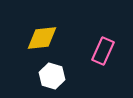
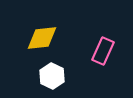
white hexagon: rotated 10 degrees clockwise
